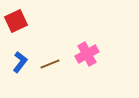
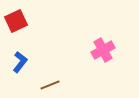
pink cross: moved 16 px right, 4 px up
brown line: moved 21 px down
